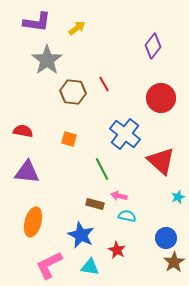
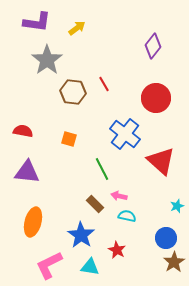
red circle: moved 5 px left
cyan star: moved 1 px left, 9 px down
brown rectangle: rotated 30 degrees clockwise
blue star: rotated 8 degrees clockwise
